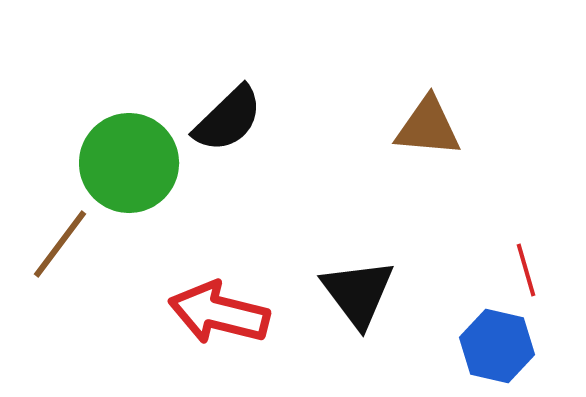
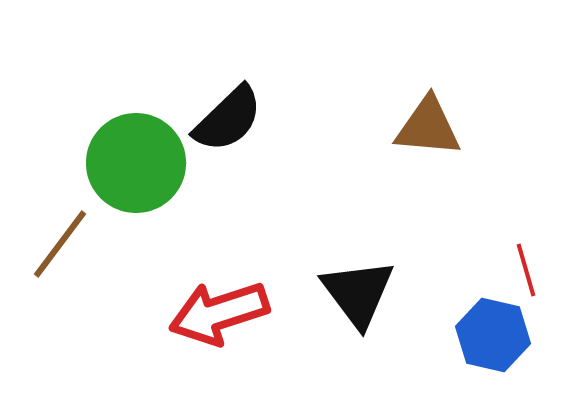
green circle: moved 7 px right
red arrow: rotated 32 degrees counterclockwise
blue hexagon: moved 4 px left, 11 px up
